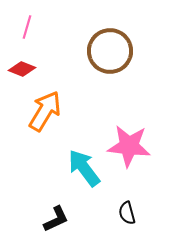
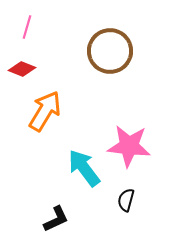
black semicircle: moved 1 px left, 13 px up; rotated 30 degrees clockwise
